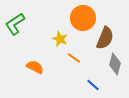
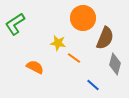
yellow star: moved 2 px left, 4 px down; rotated 14 degrees counterclockwise
